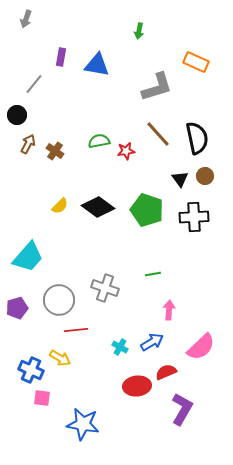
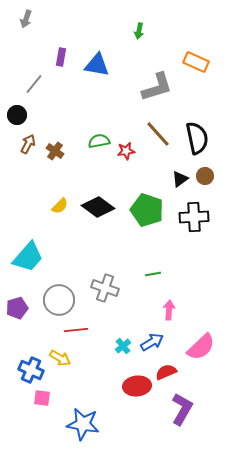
black triangle: rotated 30 degrees clockwise
cyan cross: moved 3 px right, 1 px up; rotated 21 degrees clockwise
